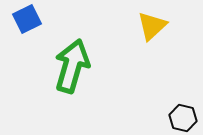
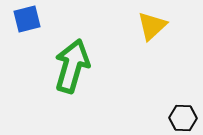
blue square: rotated 12 degrees clockwise
black hexagon: rotated 12 degrees counterclockwise
